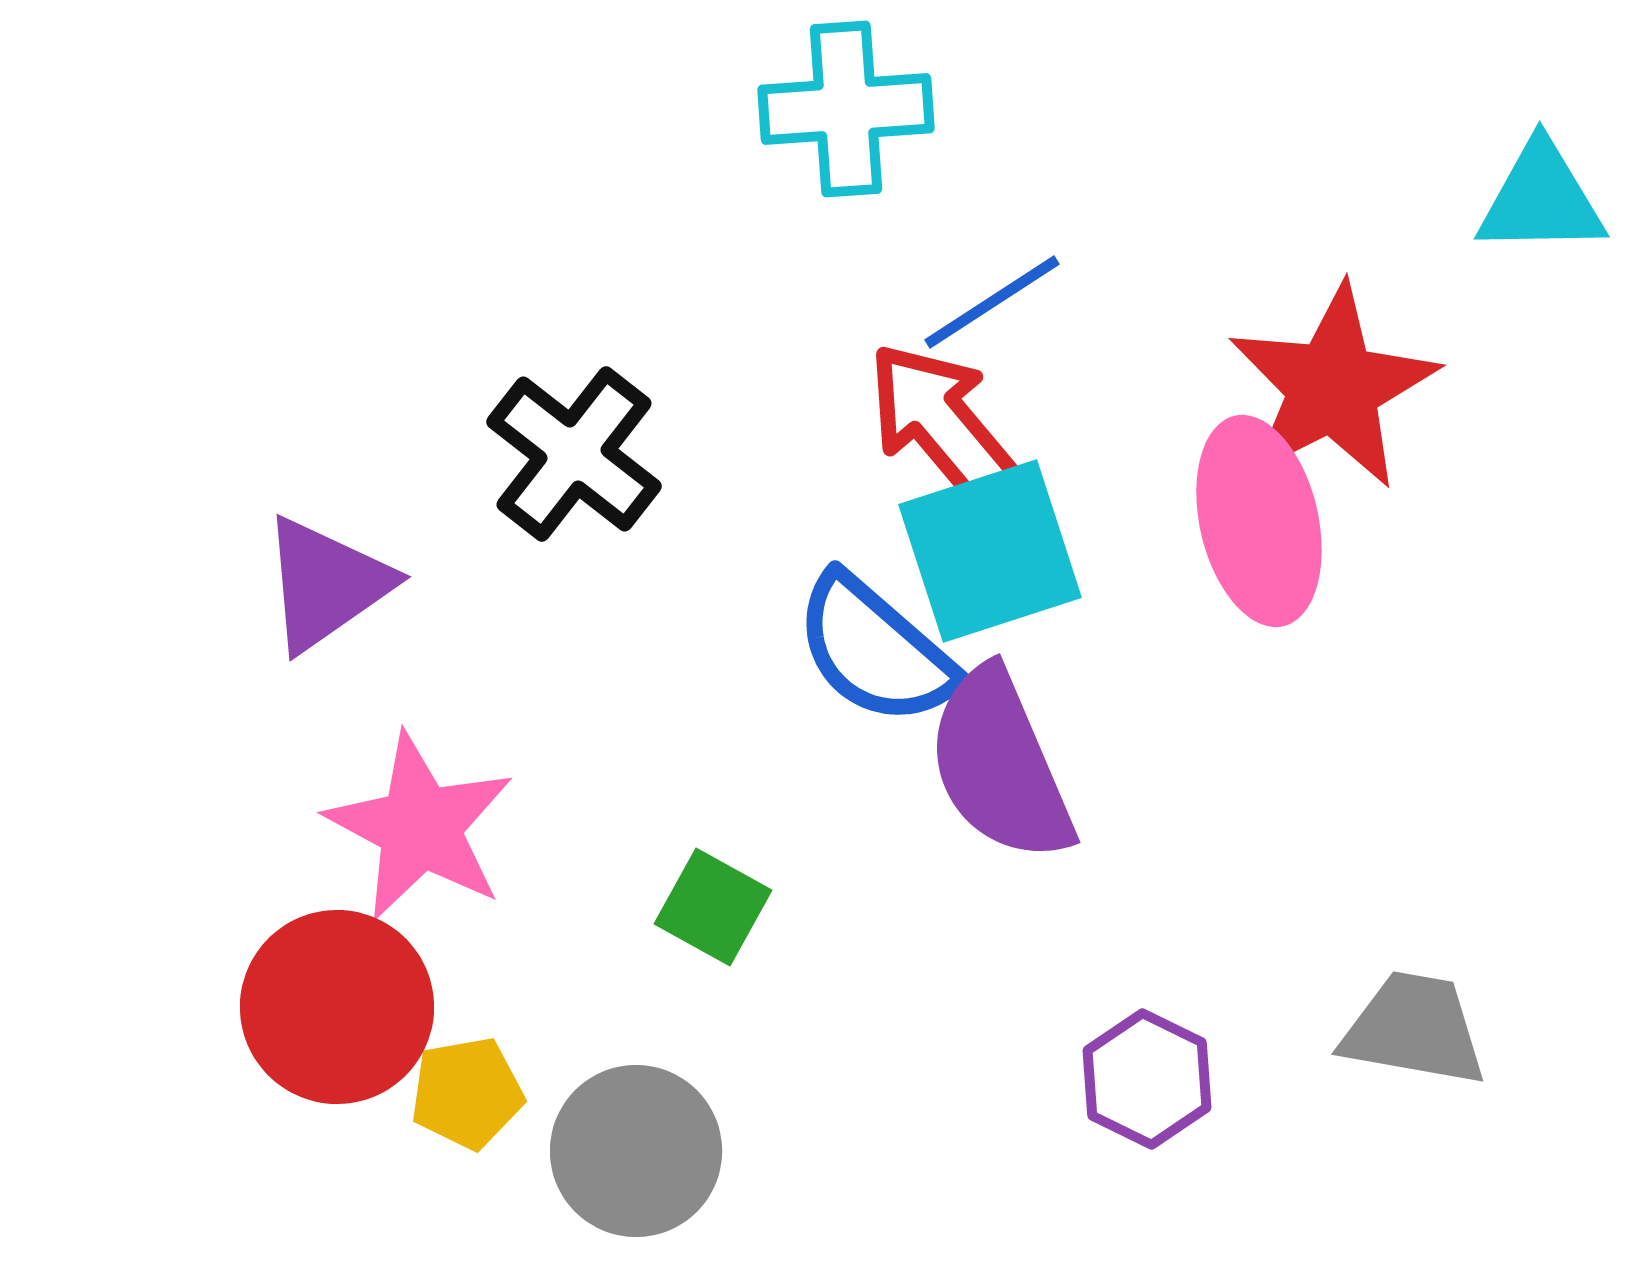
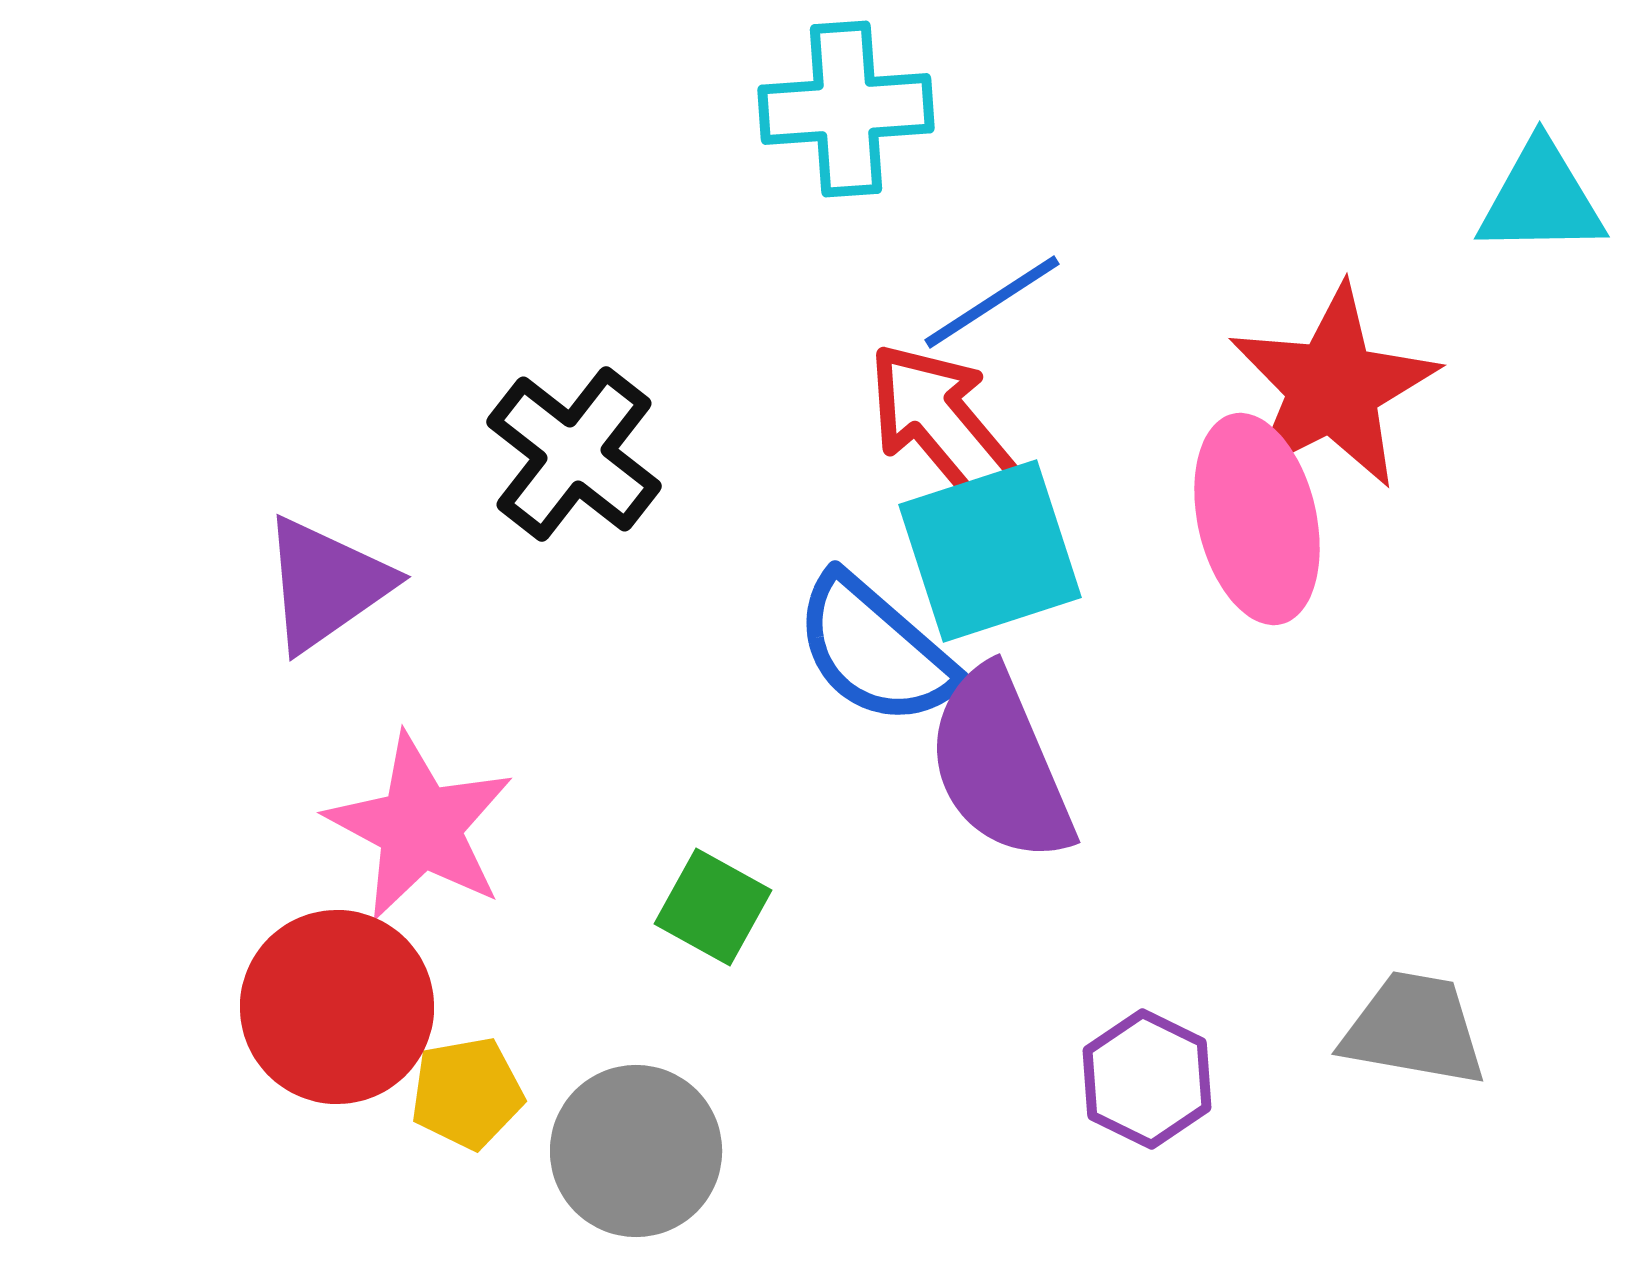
pink ellipse: moved 2 px left, 2 px up
